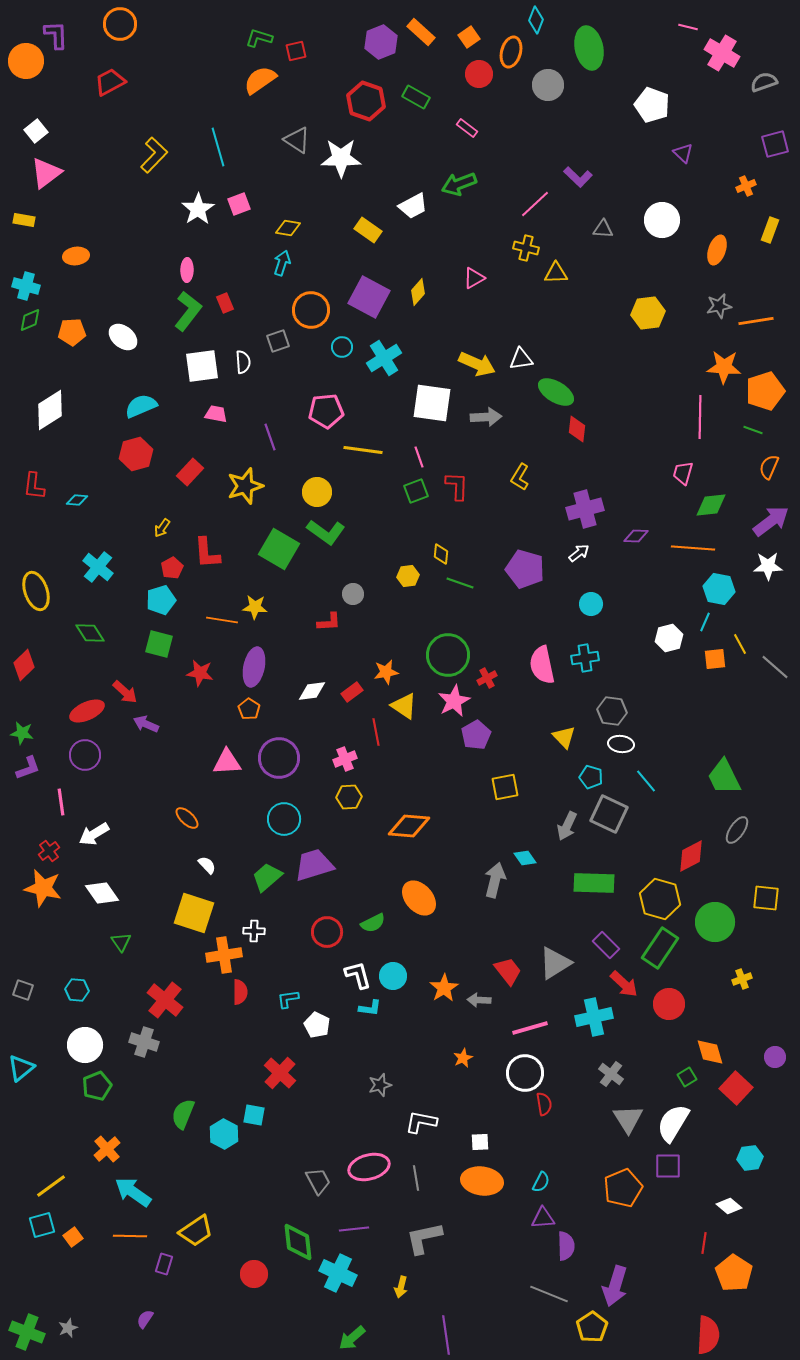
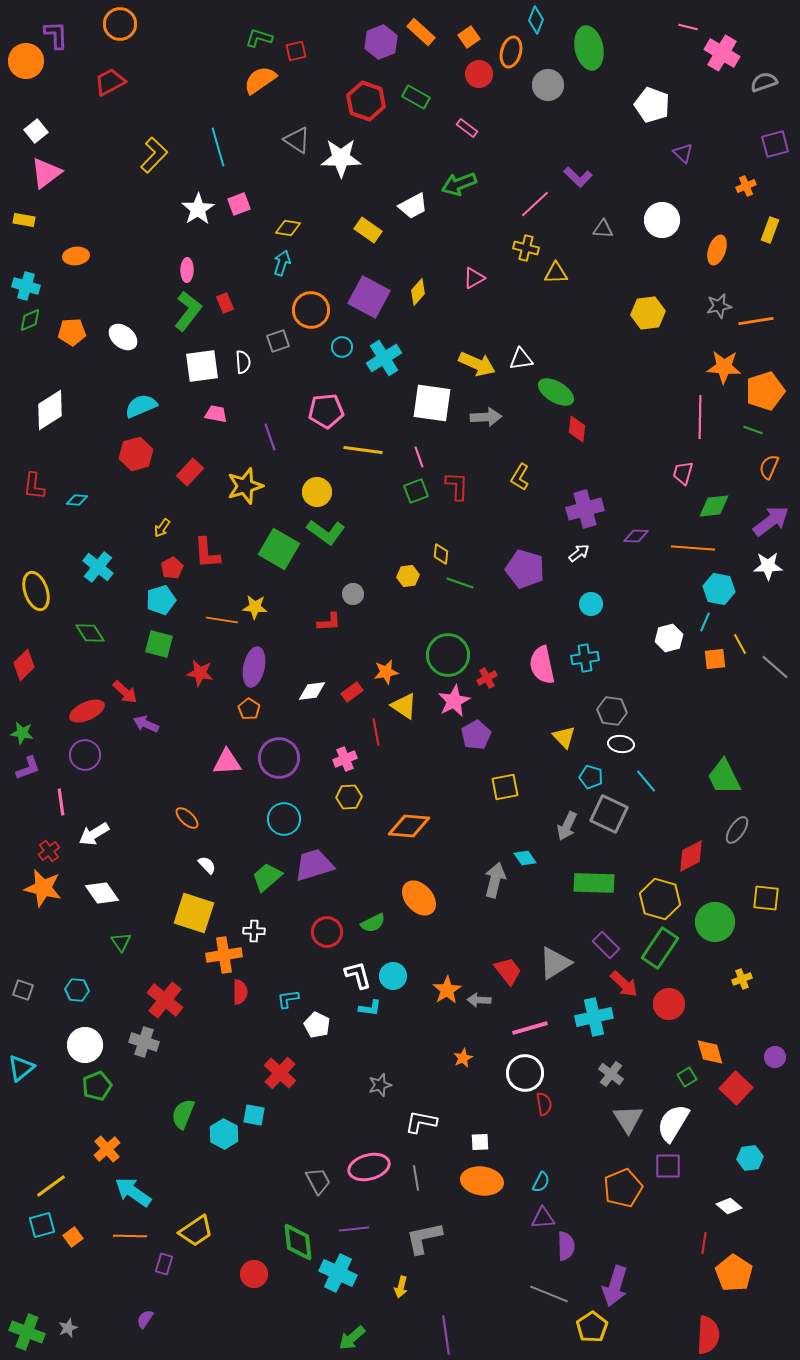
green diamond at (711, 505): moved 3 px right, 1 px down
orange star at (444, 988): moved 3 px right, 2 px down
